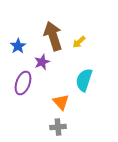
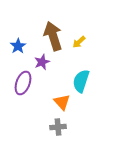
cyan semicircle: moved 3 px left, 1 px down
orange triangle: moved 1 px right
